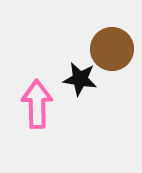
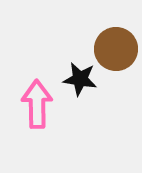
brown circle: moved 4 px right
